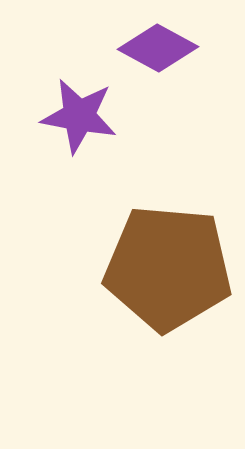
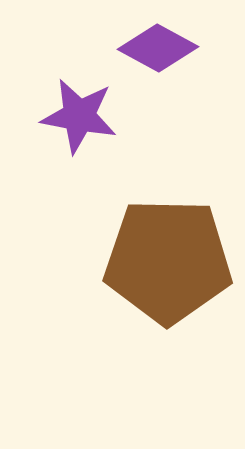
brown pentagon: moved 7 px up; rotated 4 degrees counterclockwise
